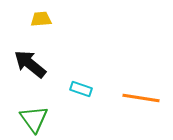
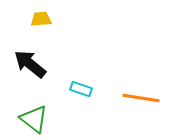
green triangle: rotated 16 degrees counterclockwise
